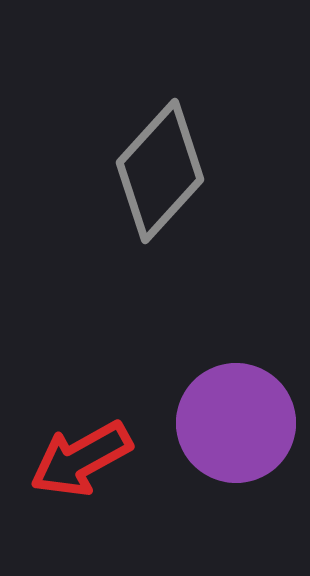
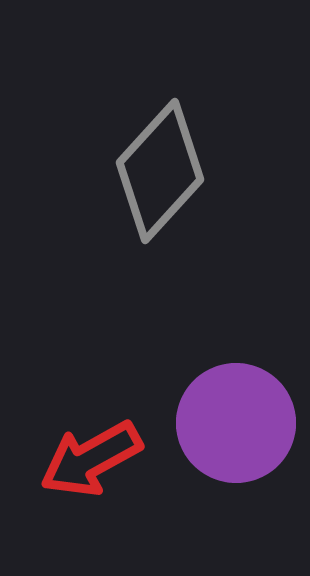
red arrow: moved 10 px right
